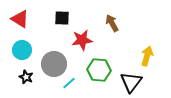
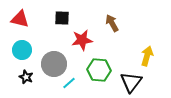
red triangle: rotated 18 degrees counterclockwise
